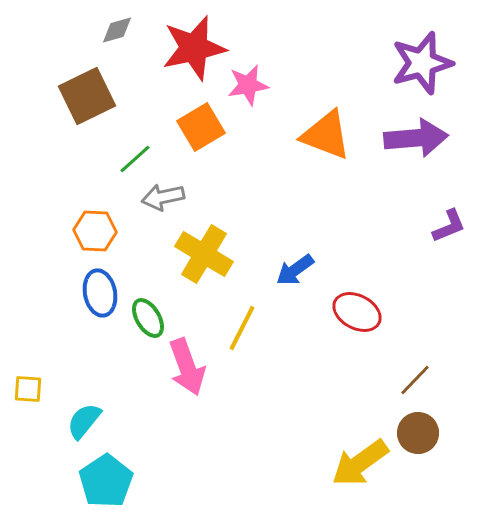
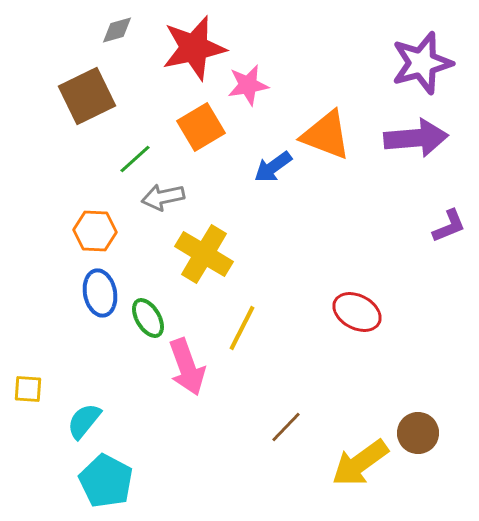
blue arrow: moved 22 px left, 103 px up
brown line: moved 129 px left, 47 px down
cyan pentagon: rotated 10 degrees counterclockwise
